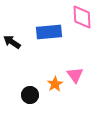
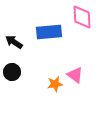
black arrow: moved 2 px right
pink triangle: rotated 18 degrees counterclockwise
orange star: rotated 21 degrees clockwise
black circle: moved 18 px left, 23 px up
